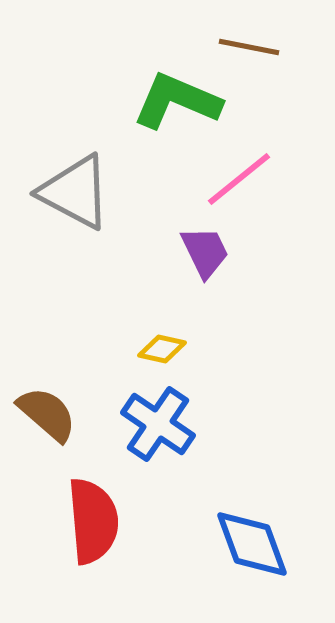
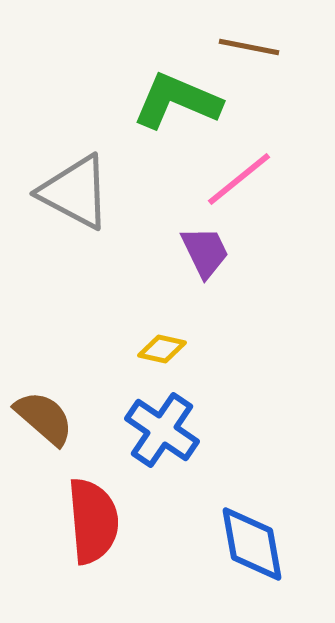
brown semicircle: moved 3 px left, 4 px down
blue cross: moved 4 px right, 6 px down
blue diamond: rotated 10 degrees clockwise
